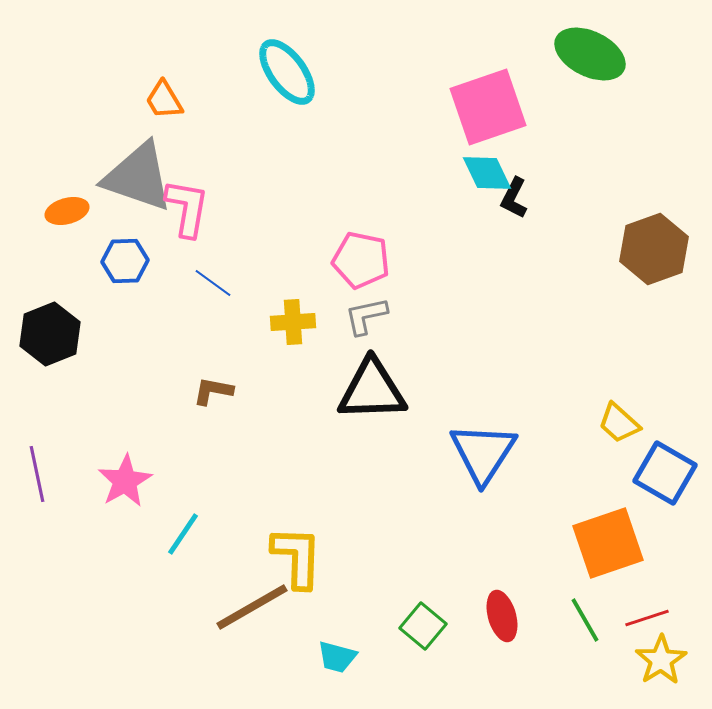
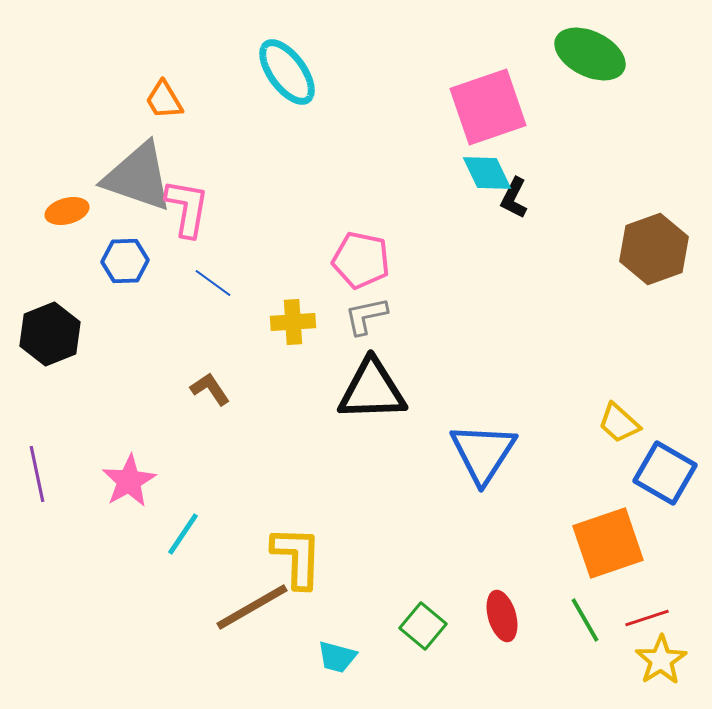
brown L-shape: moved 3 px left, 2 px up; rotated 45 degrees clockwise
pink star: moved 4 px right
